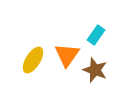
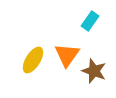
cyan rectangle: moved 6 px left, 14 px up
brown star: moved 1 px left, 1 px down
